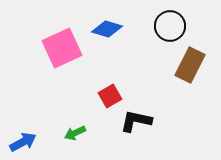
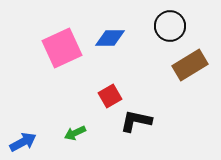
blue diamond: moved 3 px right, 9 px down; rotated 16 degrees counterclockwise
brown rectangle: rotated 32 degrees clockwise
